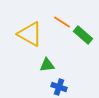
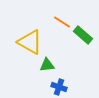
yellow triangle: moved 8 px down
